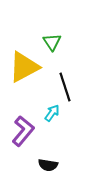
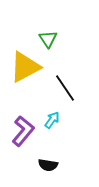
green triangle: moved 4 px left, 3 px up
yellow triangle: moved 1 px right
black line: moved 1 px down; rotated 16 degrees counterclockwise
cyan arrow: moved 7 px down
